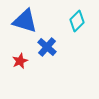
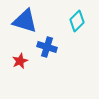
blue cross: rotated 24 degrees counterclockwise
